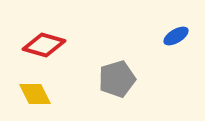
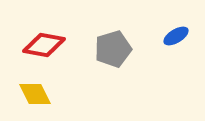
red diamond: rotated 6 degrees counterclockwise
gray pentagon: moved 4 px left, 30 px up
